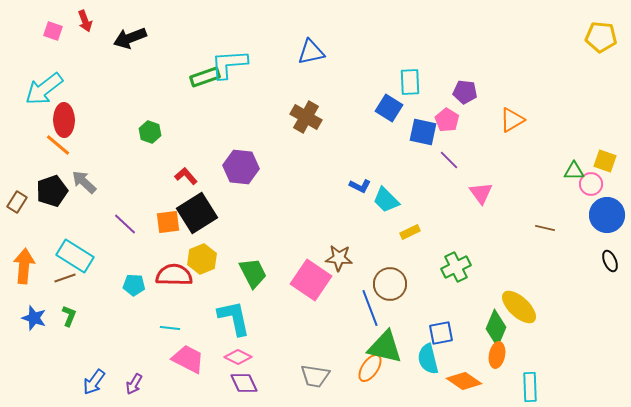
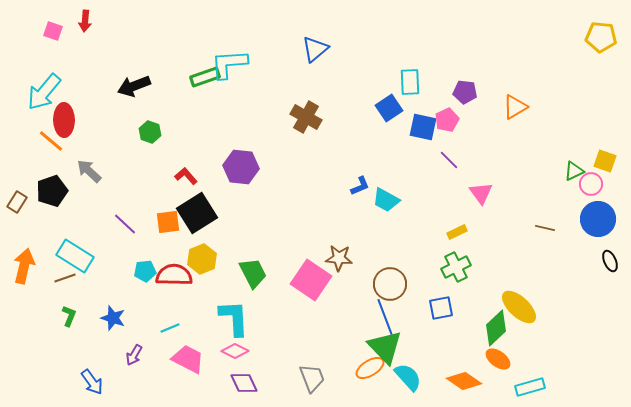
red arrow at (85, 21): rotated 25 degrees clockwise
black arrow at (130, 38): moved 4 px right, 48 px down
blue triangle at (311, 52): moved 4 px right, 3 px up; rotated 28 degrees counterclockwise
cyan arrow at (44, 89): moved 3 px down; rotated 12 degrees counterclockwise
blue square at (389, 108): rotated 24 degrees clockwise
pink pentagon at (447, 120): rotated 15 degrees clockwise
orange triangle at (512, 120): moved 3 px right, 13 px up
blue square at (423, 132): moved 5 px up
orange line at (58, 145): moved 7 px left, 4 px up
green triangle at (574, 171): rotated 25 degrees counterclockwise
gray arrow at (84, 182): moved 5 px right, 11 px up
blue L-shape at (360, 186): rotated 50 degrees counterclockwise
cyan trapezoid at (386, 200): rotated 16 degrees counterclockwise
blue circle at (607, 215): moved 9 px left, 4 px down
yellow rectangle at (410, 232): moved 47 px right
orange arrow at (24, 266): rotated 8 degrees clockwise
cyan pentagon at (134, 285): moved 11 px right, 14 px up; rotated 10 degrees counterclockwise
blue line at (370, 308): moved 15 px right, 9 px down
blue star at (34, 318): moved 79 px right
cyan L-shape at (234, 318): rotated 9 degrees clockwise
cyan line at (170, 328): rotated 30 degrees counterclockwise
green diamond at (496, 328): rotated 24 degrees clockwise
blue square at (441, 333): moved 25 px up
green triangle at (385, 347): rotated 33 degrees clockwise
orange ellipse at (497, 355): moved 1 px right, 4 px down; rotated 65 degrees counterclockwise
pink diamond at (238, 357): moved 3 px left, 6 px up
cyan semicircle at (428, 359): moved 20 px left, 18 px down; rotated 152 degrees clockwise
orange ellipse at (370, 368): rotated 24 degrees clockwise
gray trapezoid at (315, 376): moved 3 px left, 2 px down; rotated 120 degrees counterclockwise
blue arrow at (94, 382): moved 2 px left; rotated 72 degrees counterclockwise
purple arrow at (134, 384): moved 29 px up
cyan rectangle at (530, 387): rotated 76 degrees clockwise
